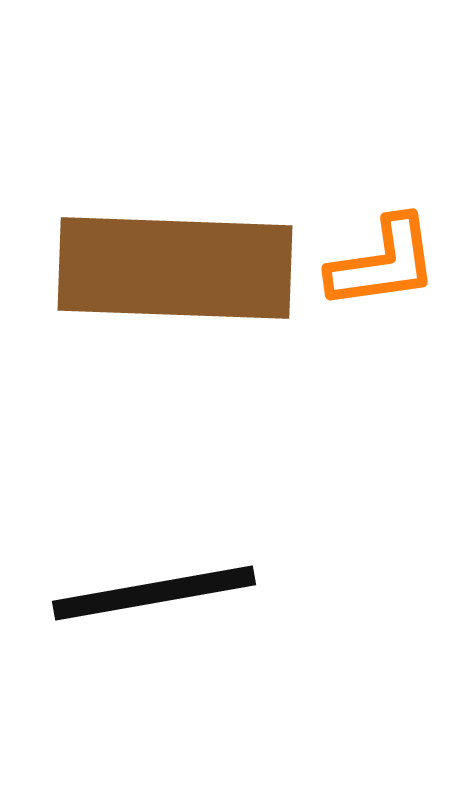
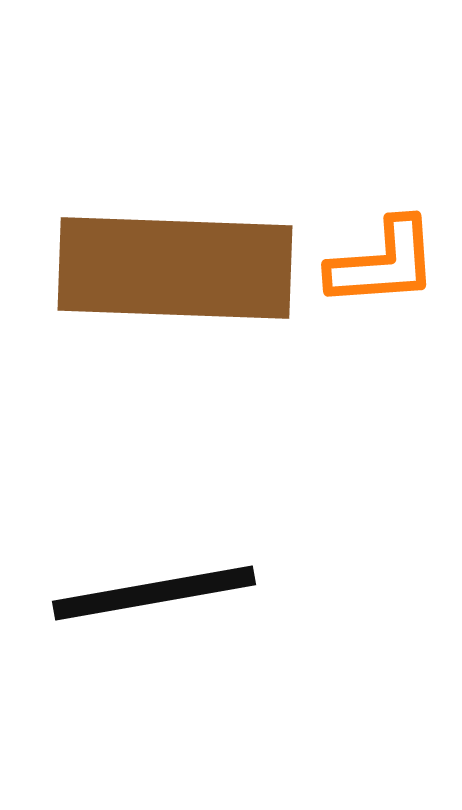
orange L-shape: rotated 4 degrees clockwise
